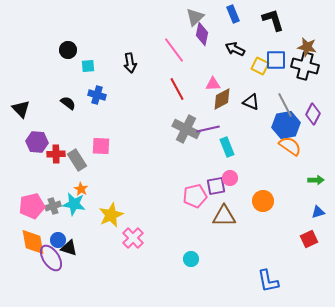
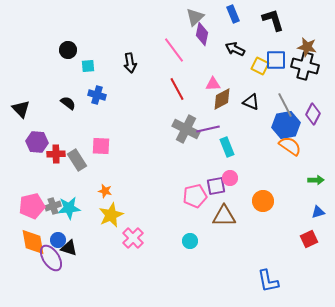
orange star at (81, 189): moved 24 px right, 2 px down; rotated 16 degrees counterclockwise
cyan star at (74, 204): moved 5 px left, 4 px down; rotated 15 degrees counterclockwise
cyan circle at (191, 259): moved 1 px left, 18 px up
